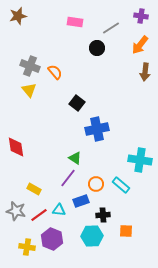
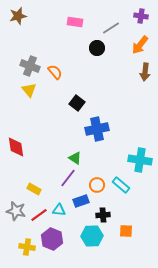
orange circle: moved 1 px right, 1 px down
